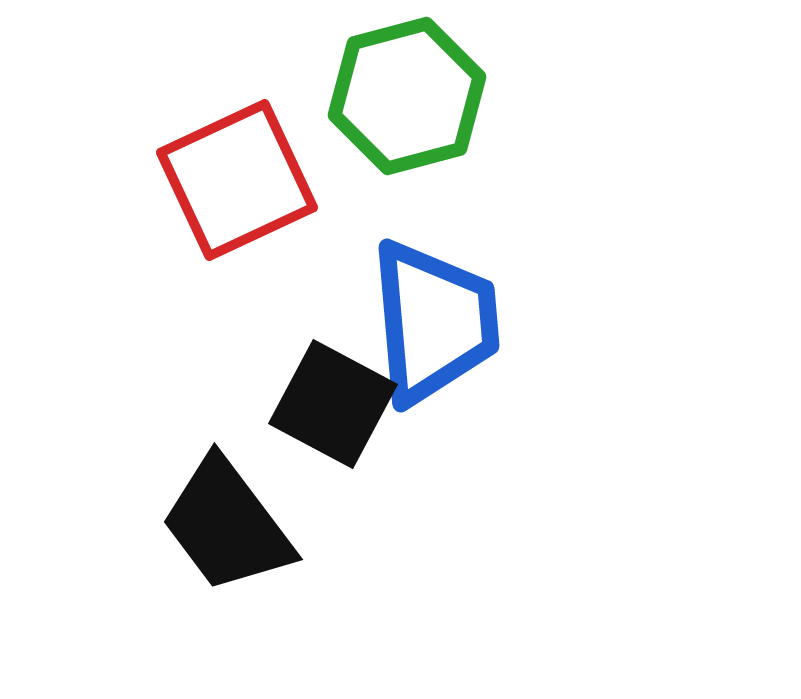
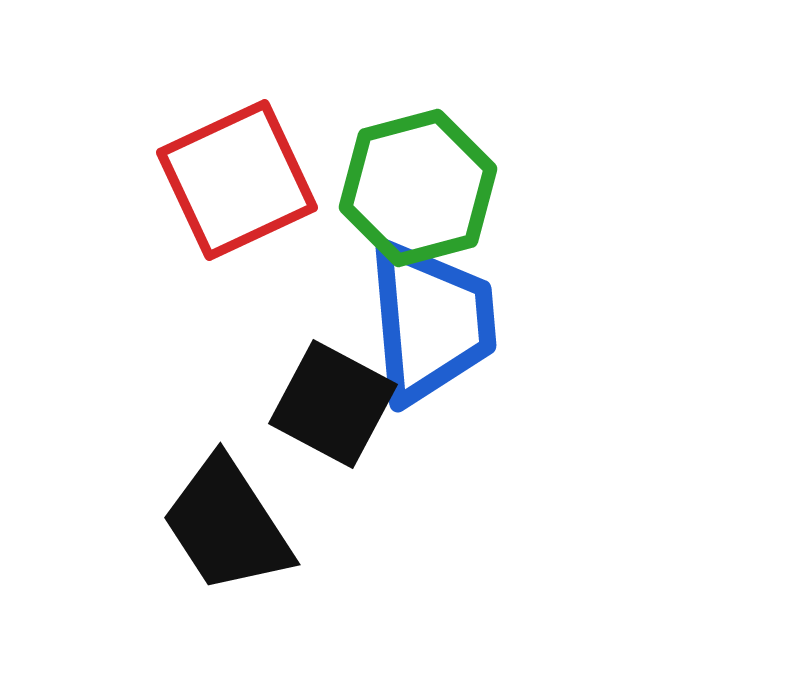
green hexagon: moved 11 px right, 92 px down
blue trapezoid: moved 3 px left
black trapezoid: rotated 4 degrees clockwise
